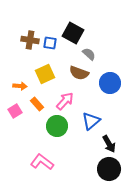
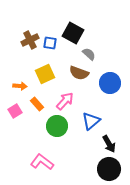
brown cross: rotated 36 degrees counterclockwise
